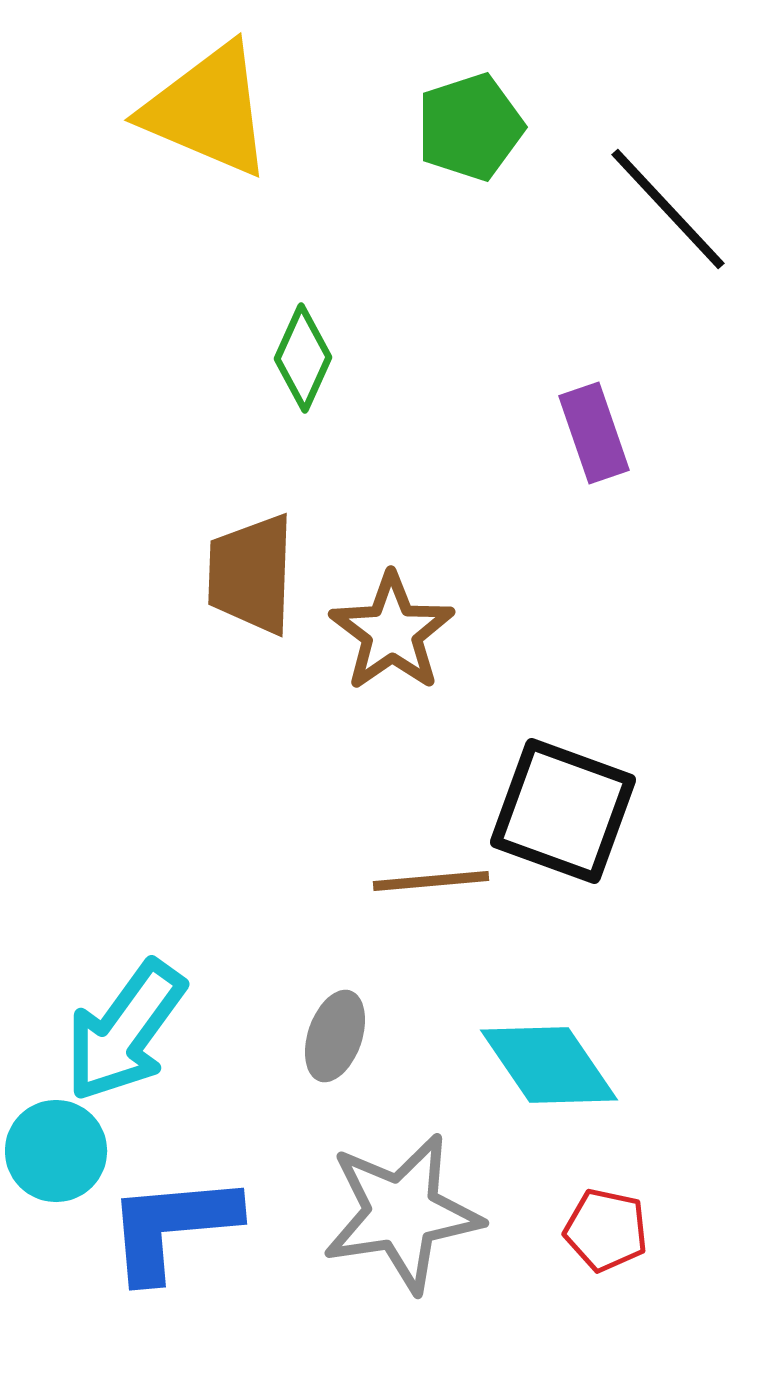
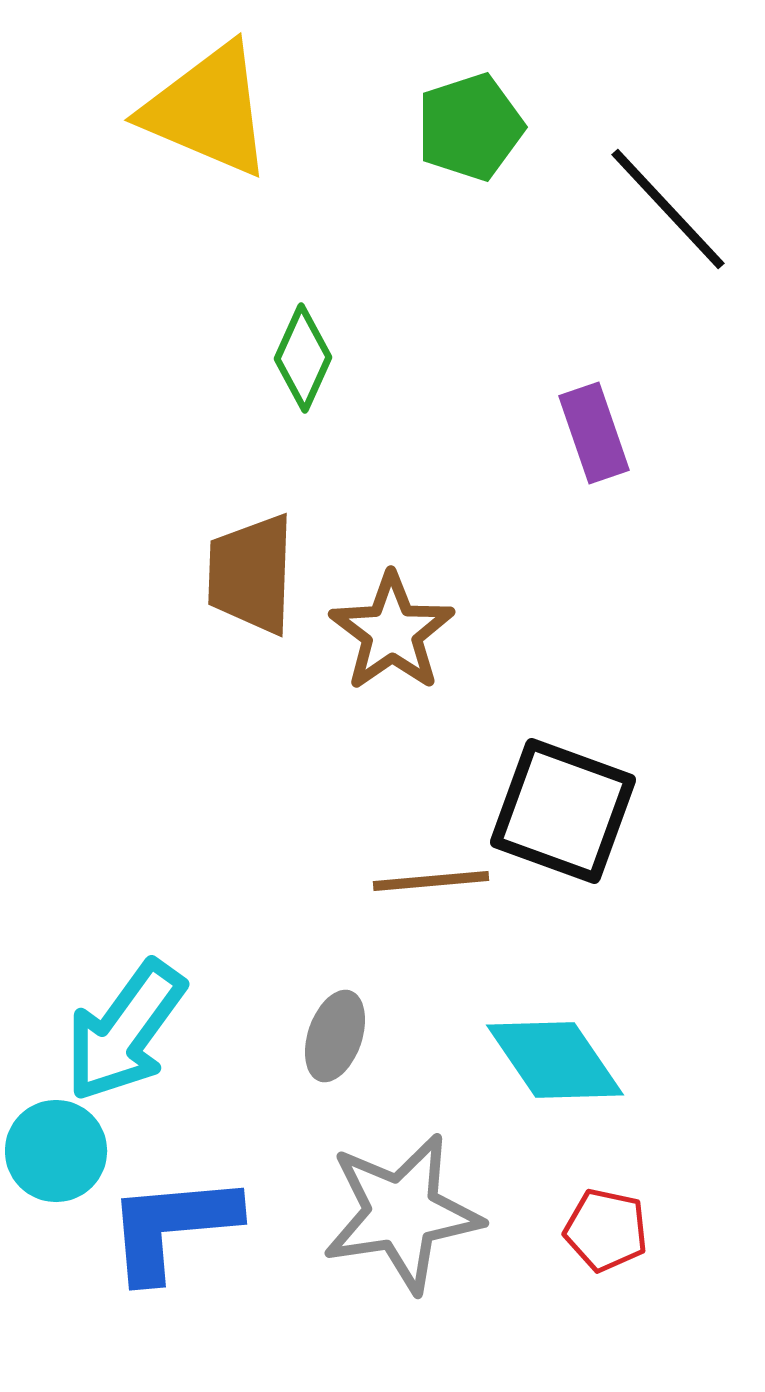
cyan diamond: moved 6 px right, 5 px up
